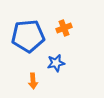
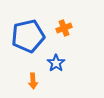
blue pentagon: rotated 8 degrees counterclockwise
blue star: rotated 24 degrees counterclockwise
